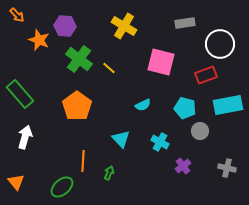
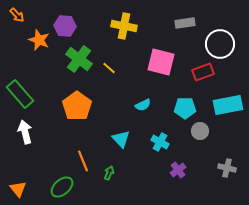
yellow cross: rotated 20 degrees counterclockwise
red rectangle: moved 3 px left, 3 px up
cyan pentagon: rotated 15 degrees counterclockwise
white arrow: moved 5 px up; rotated 30 degrees counterclockwise
orange line: rotated 25 degrees counterclockwise
purple cross: moved 5 px left, 4 px down
orange triangle: moved 2 px right, 7 px down
